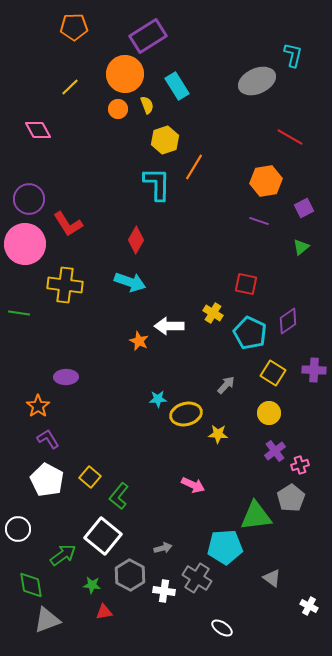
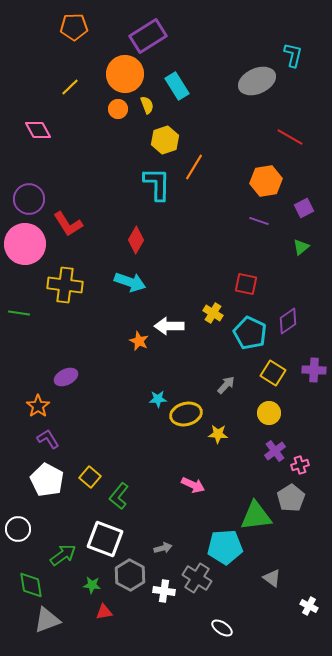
purple ellipse at (66, 377): rotated 25 degrees counterclockwise
white square at (103, 536): moved 2 px right, 3 px down; rotated 18 degrees counterclockwise
